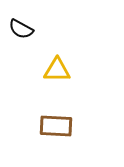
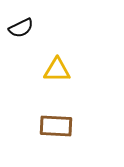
black semicircle: moved 1 px up; rotated 55 degrees counterclockwise
